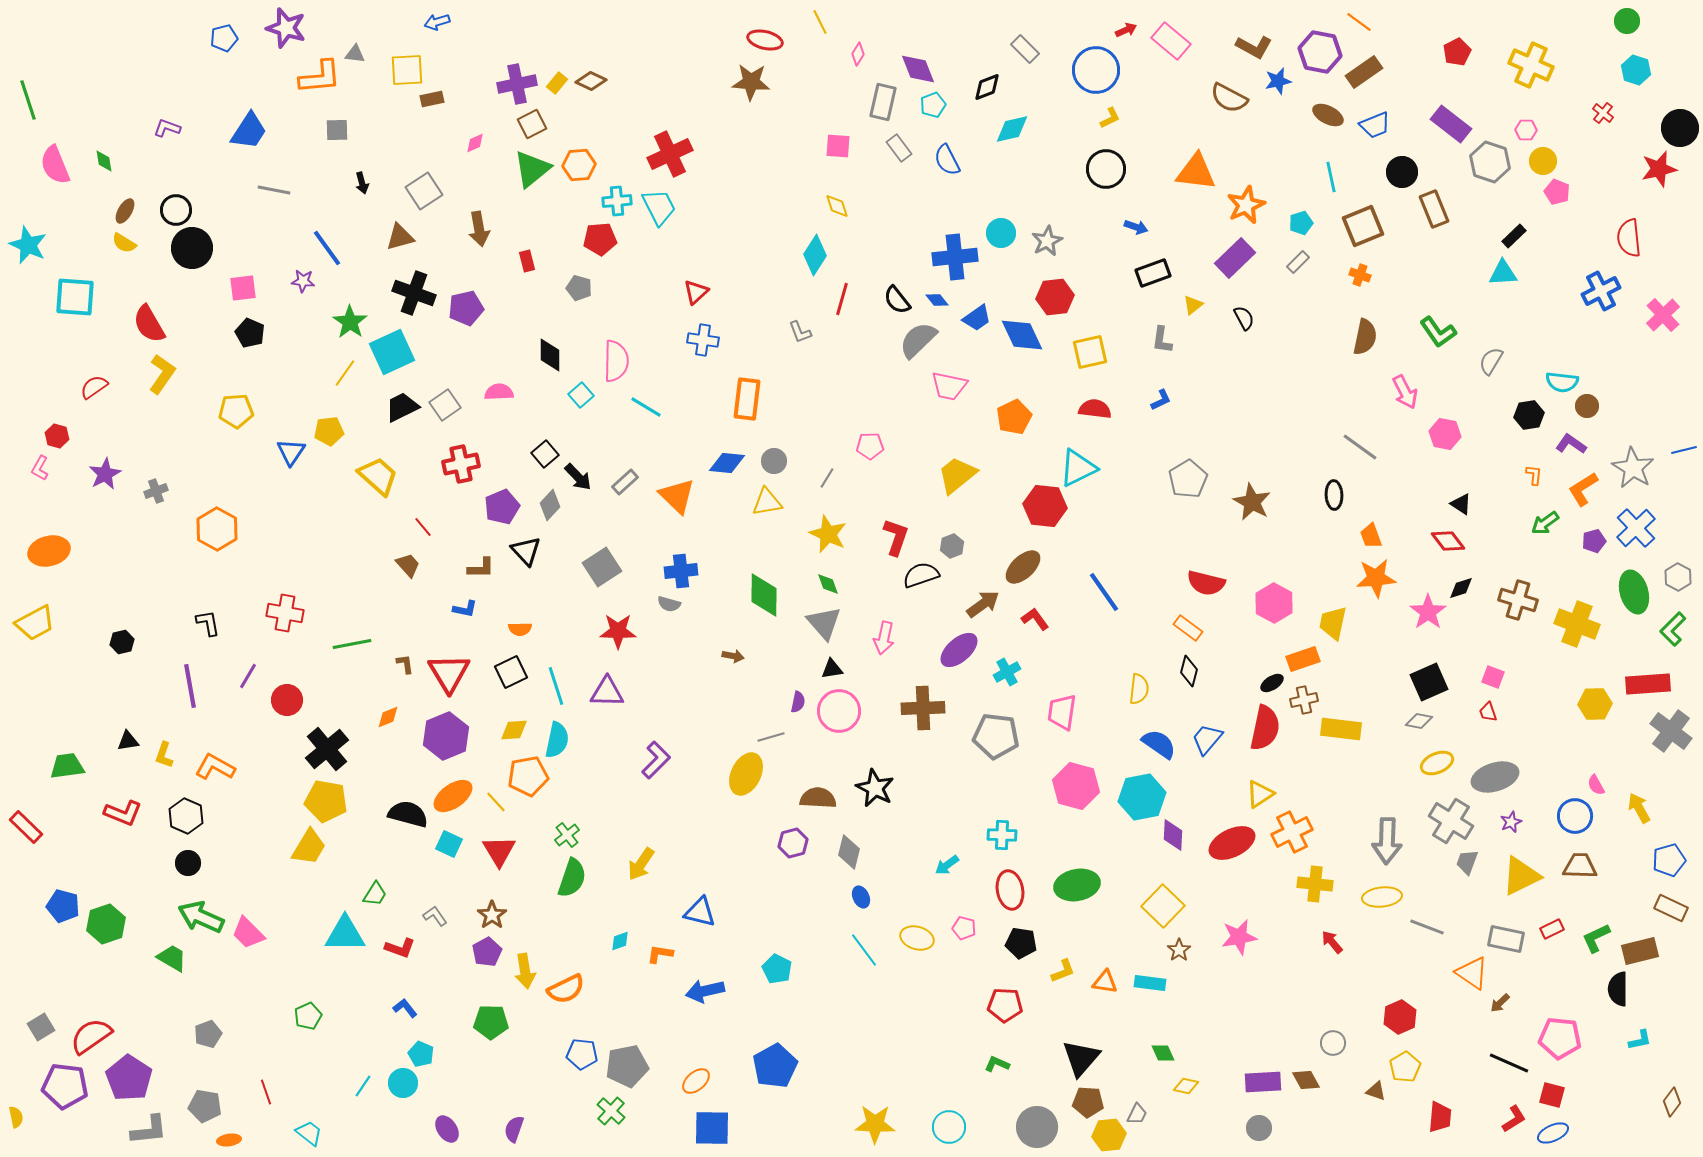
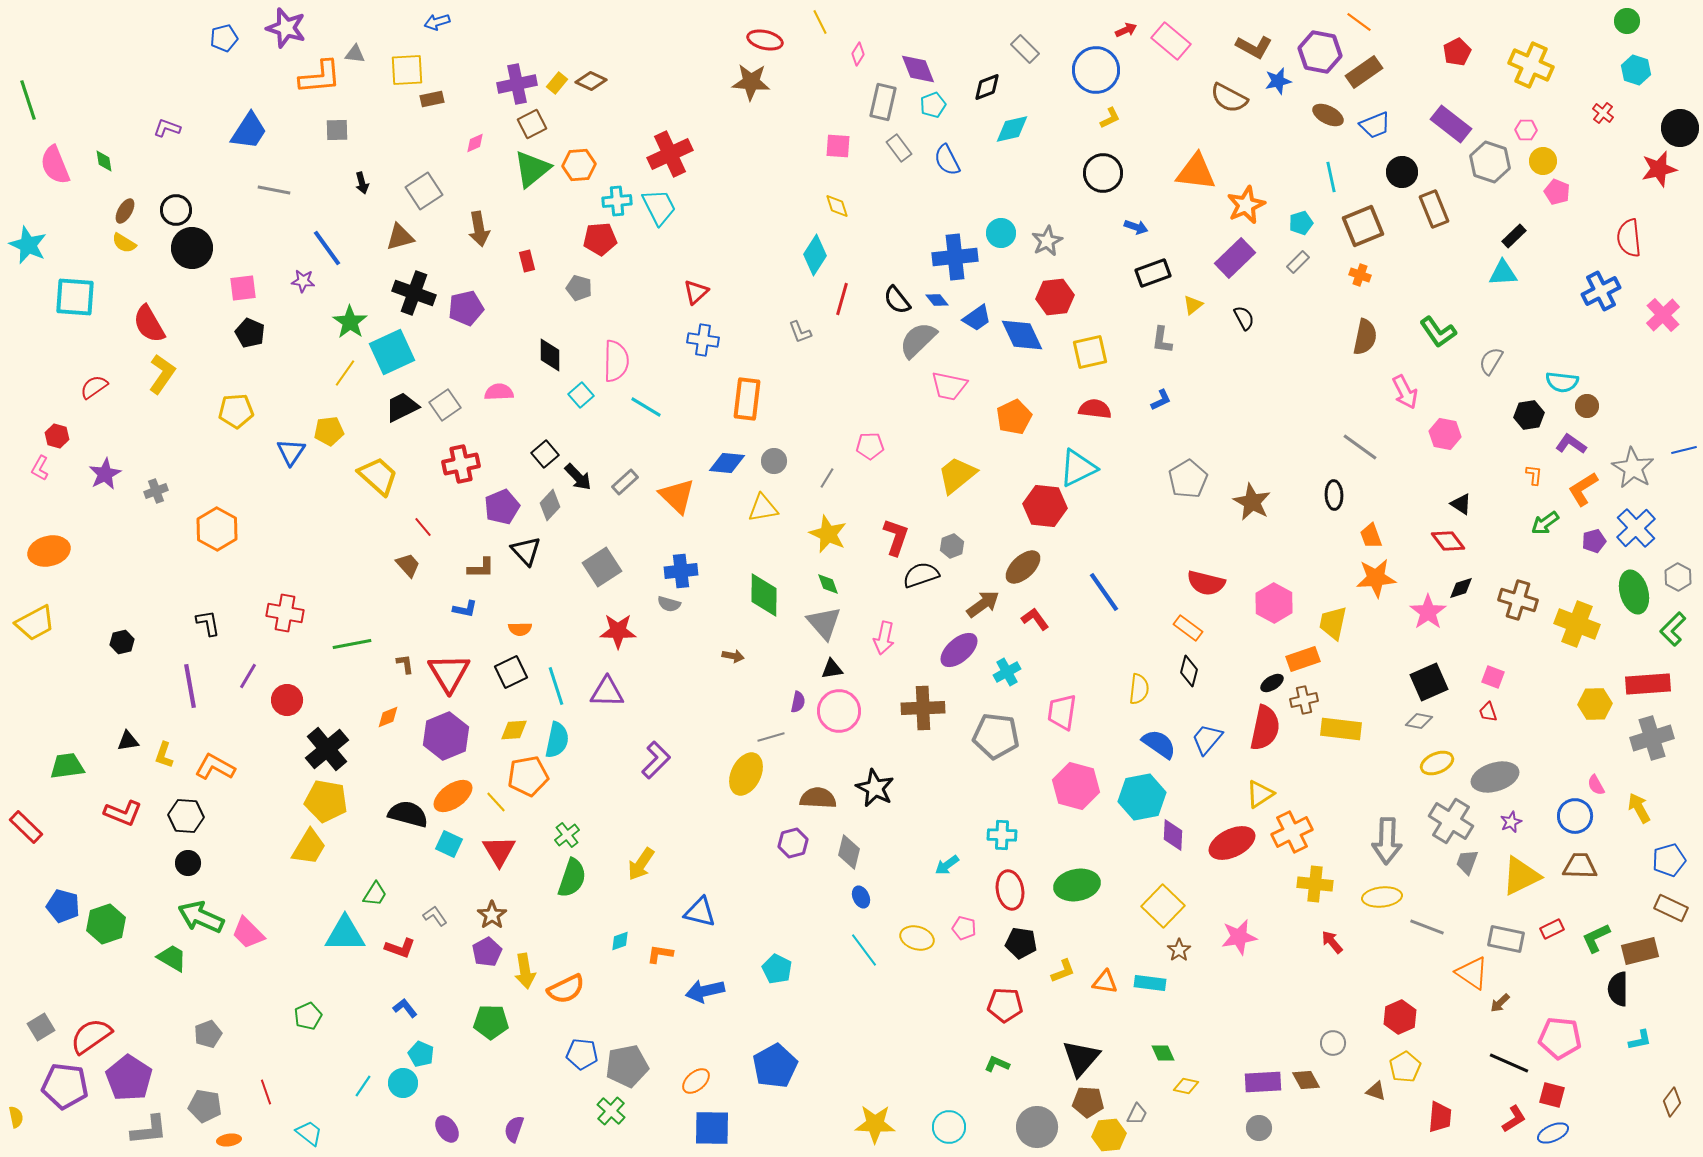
black circle at (1106, 169): moved 3 px left, 4 px down
yellow triangle at (767, 502): moved 4 px left, 6 px down
gray cross at (1671, 731): moved 19 px left, 7 px down; rotated 36 degrees clockwise
black hexagon at (186, 816): rotated 20 degrees counterclockwise
